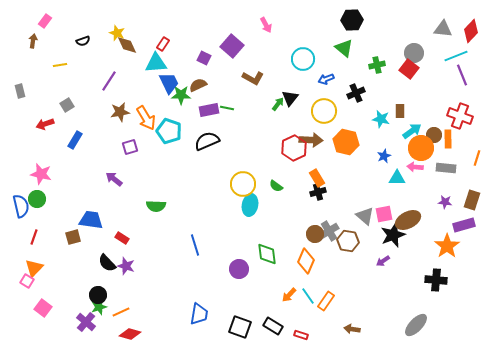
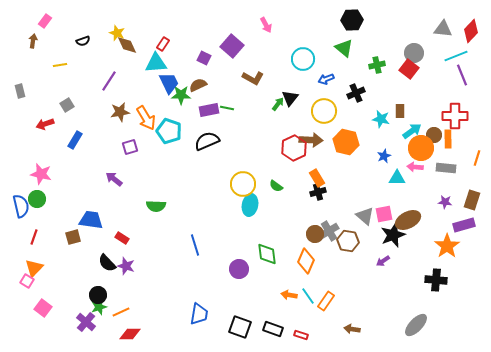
red cross at (460, 116): moved 5 px left; rotated 20 degrees counterclockwise
orange arrow at (289, 295): rotated 56 degrees clockwise
black rectangle at (273, 326): moved 3 px down; rotated 12 degrees counterclockwise
red diamond at (130, 334): rotated 15 degrees counterclockwise
